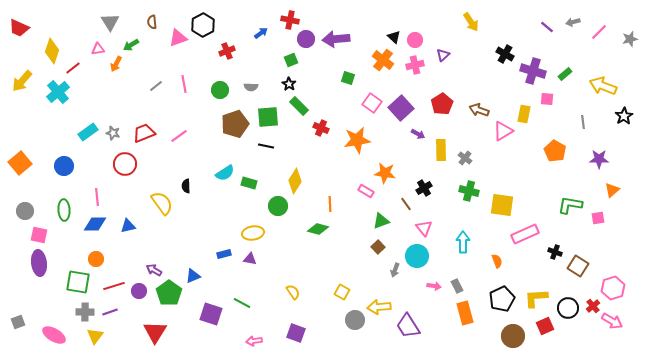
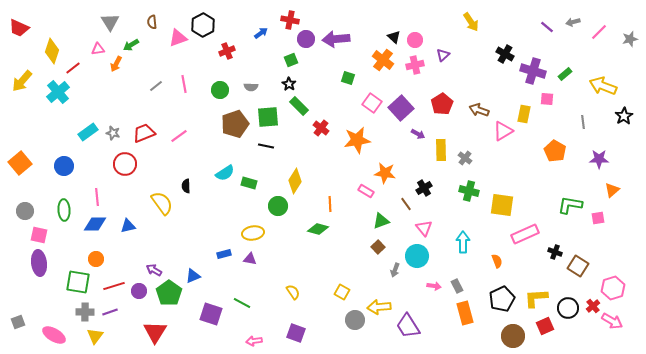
red cross at (321, 128): rotated 14 degrees clockwise
